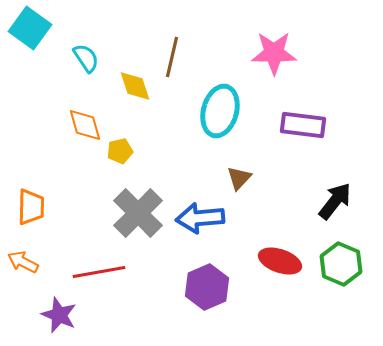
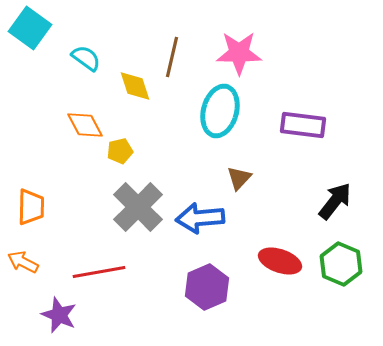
pink star: moved 35 px left
cyan semicircle: rotated 20 degrees counterclockwise
orange diamond: rotated 12 degrees counterclockwise
gray cross: moved 6 px up
